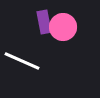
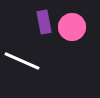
pink circle: moved 9 px right
